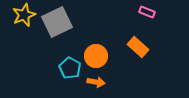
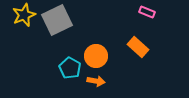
gray square: moved 2 px up
orange arrow: moved 1 px up
